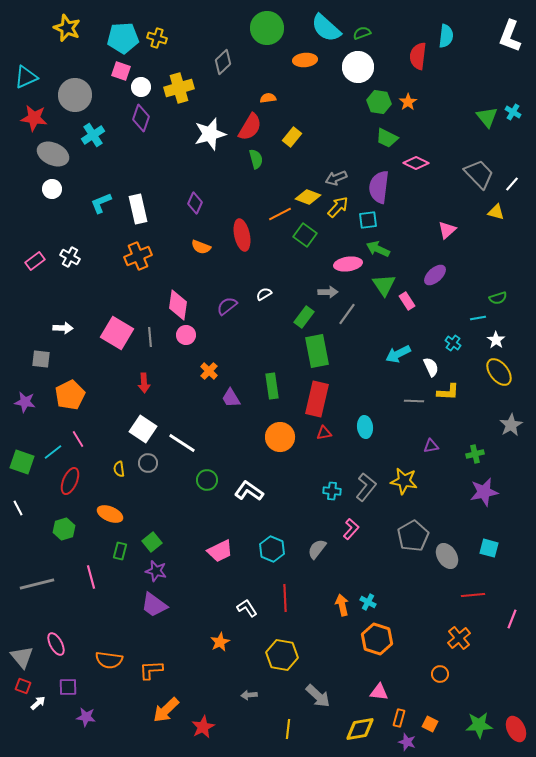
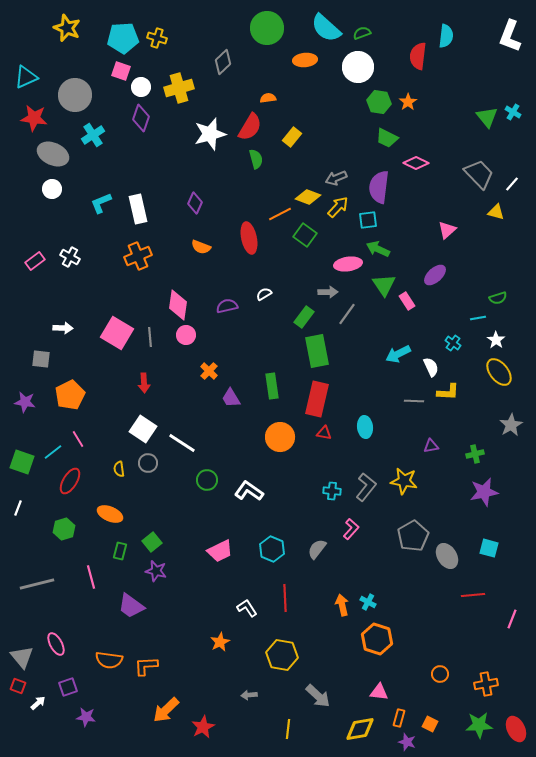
red ellipse at (242, 235): moved 7 px right, 3 px down
purple semicircle at (227, 306): rotated 25 degrees clockwise
red triangle at (324, 433): rotated 21 degrees clockwise
red ellipse at (70, 481): rotated 8 degrees clockwise
white line at (18, 508): rotated 49 degrees clockwise
purple trapezoid at (154, 605): moved 23 px left, 1 px down
orange cross at (459, 638): moved 27 px right, 46 px down; rotated 30 degrees clockwise
orange L-shape at (151, 670): moved 5 px left, 4 px up
red square at (23, 686): moved 5 px left
purple square at (68, 687): rotated 18 degrees counterclockwise
